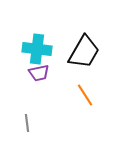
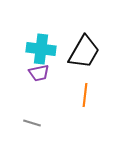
cyan cross: moved 4 px right
orange line: rotated 40 degrees clockwise
gray line: moved 5 px right; rotated 66 degrees counterclockwise
